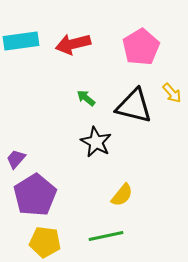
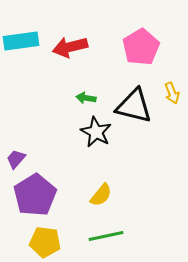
red arrow: moved 3 px left, 3 px down
yellow arrow: rotated 20 degrees clockwise
green arrow: rotated 30 degrees counterclockwise
black star: moved 10 px up
yellow semicircle: moved 21 px left
